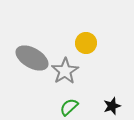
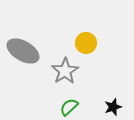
gray ellipse: moved 9 px left, 7 px up
black star: moved 1 px right, 1 px down
